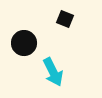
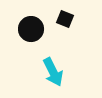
black circle: moved 7 px right, 14 px up
